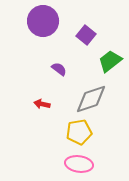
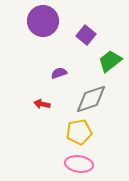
purple semicircle: moved 4 px down; rotated 56 degrees counterclockwise
